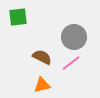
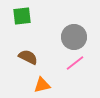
green square: moved 4 px right, 1 px up
brown semicircle: moved 14 px left
pink line: moved 4 px right
